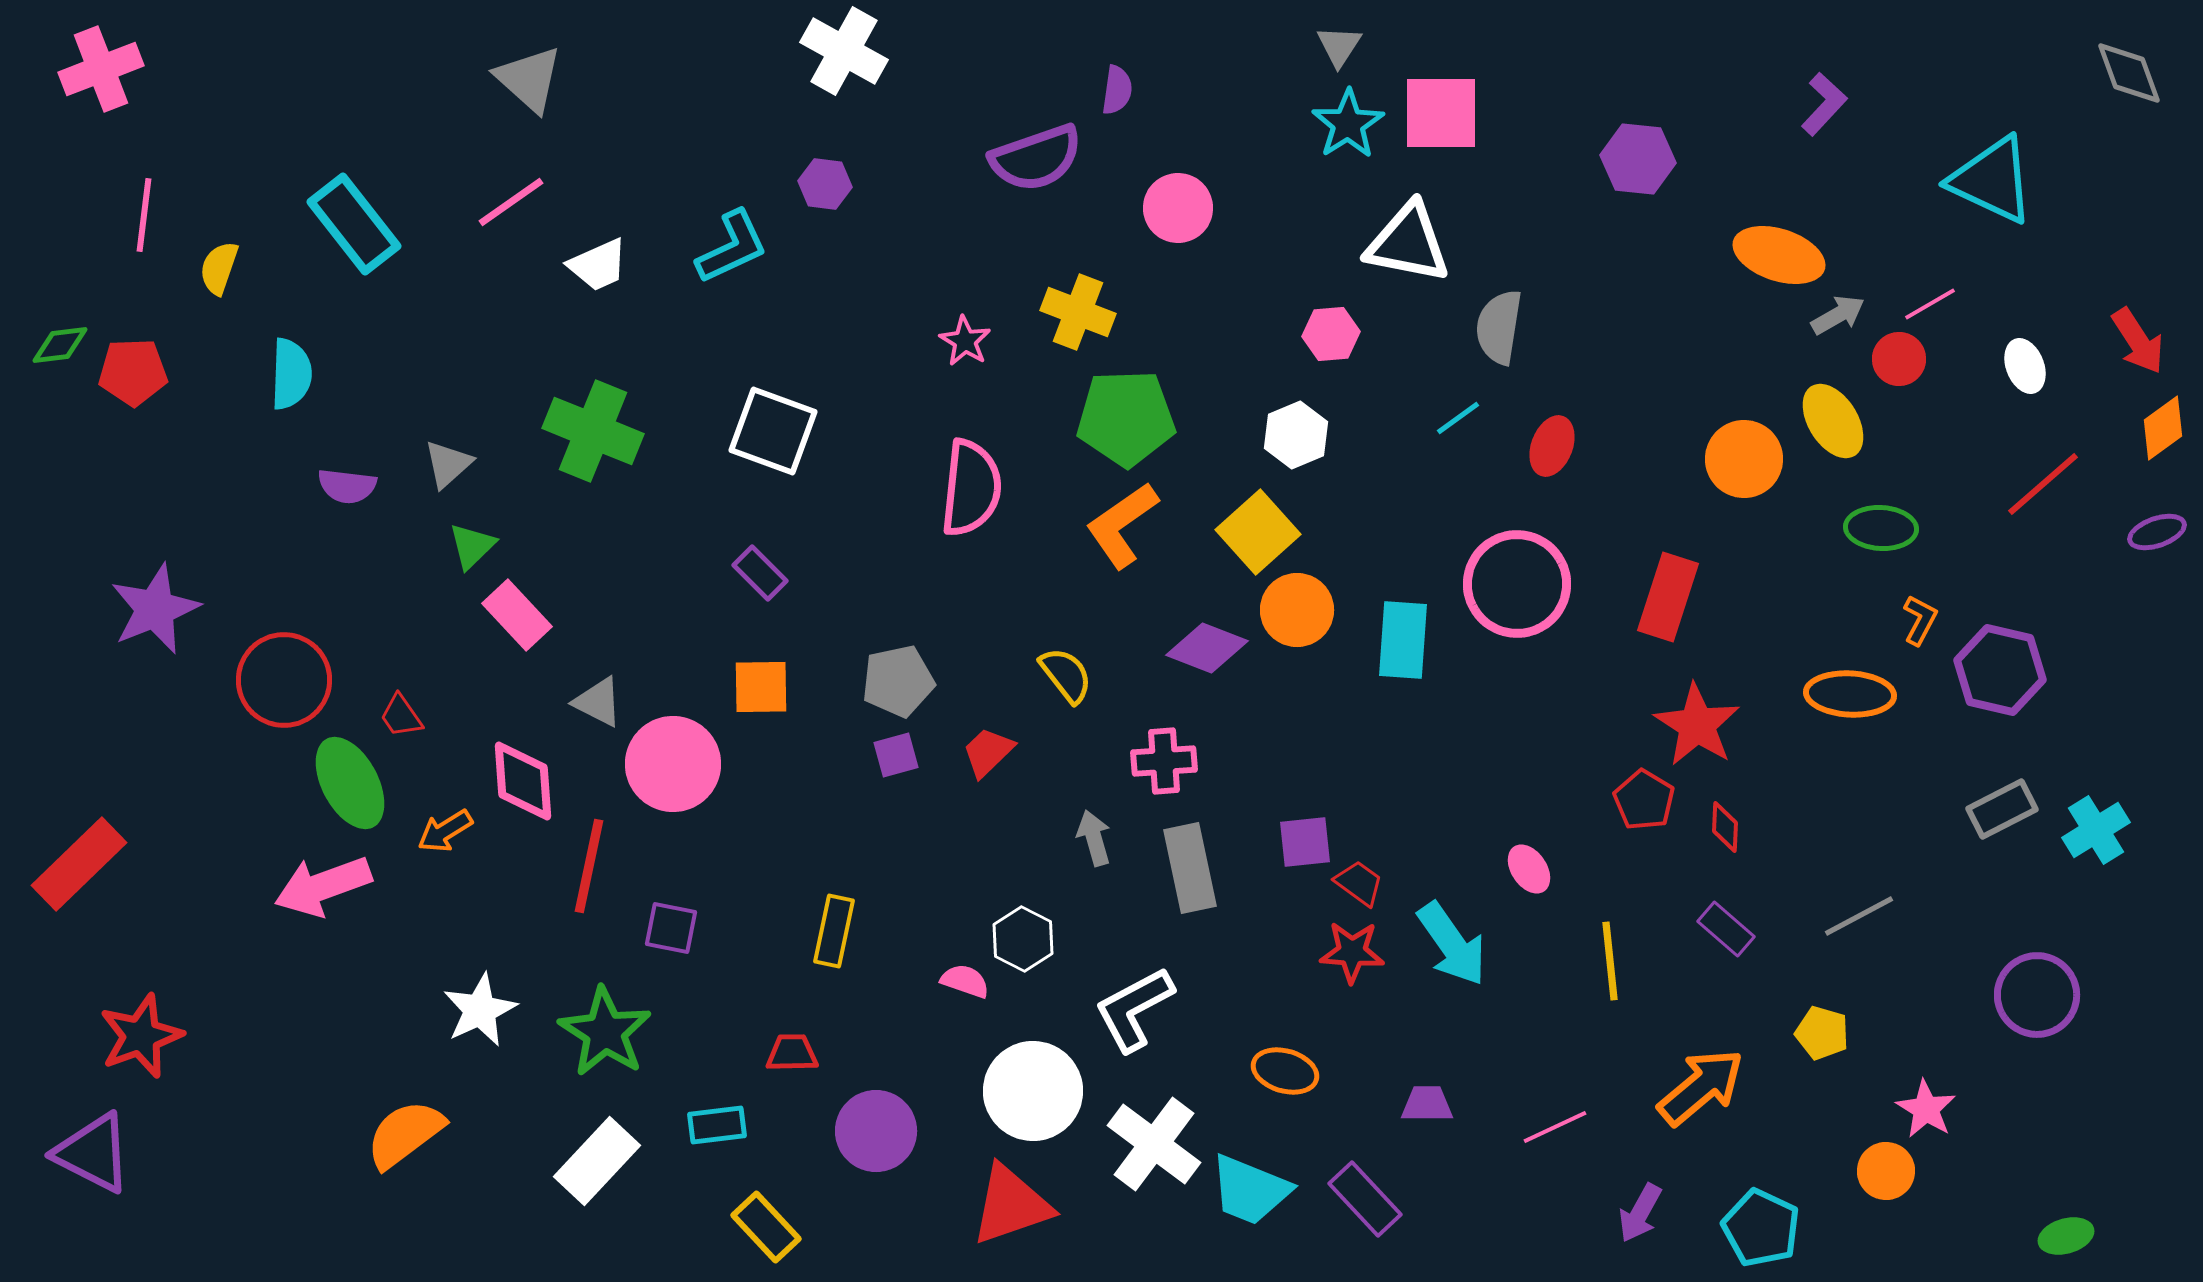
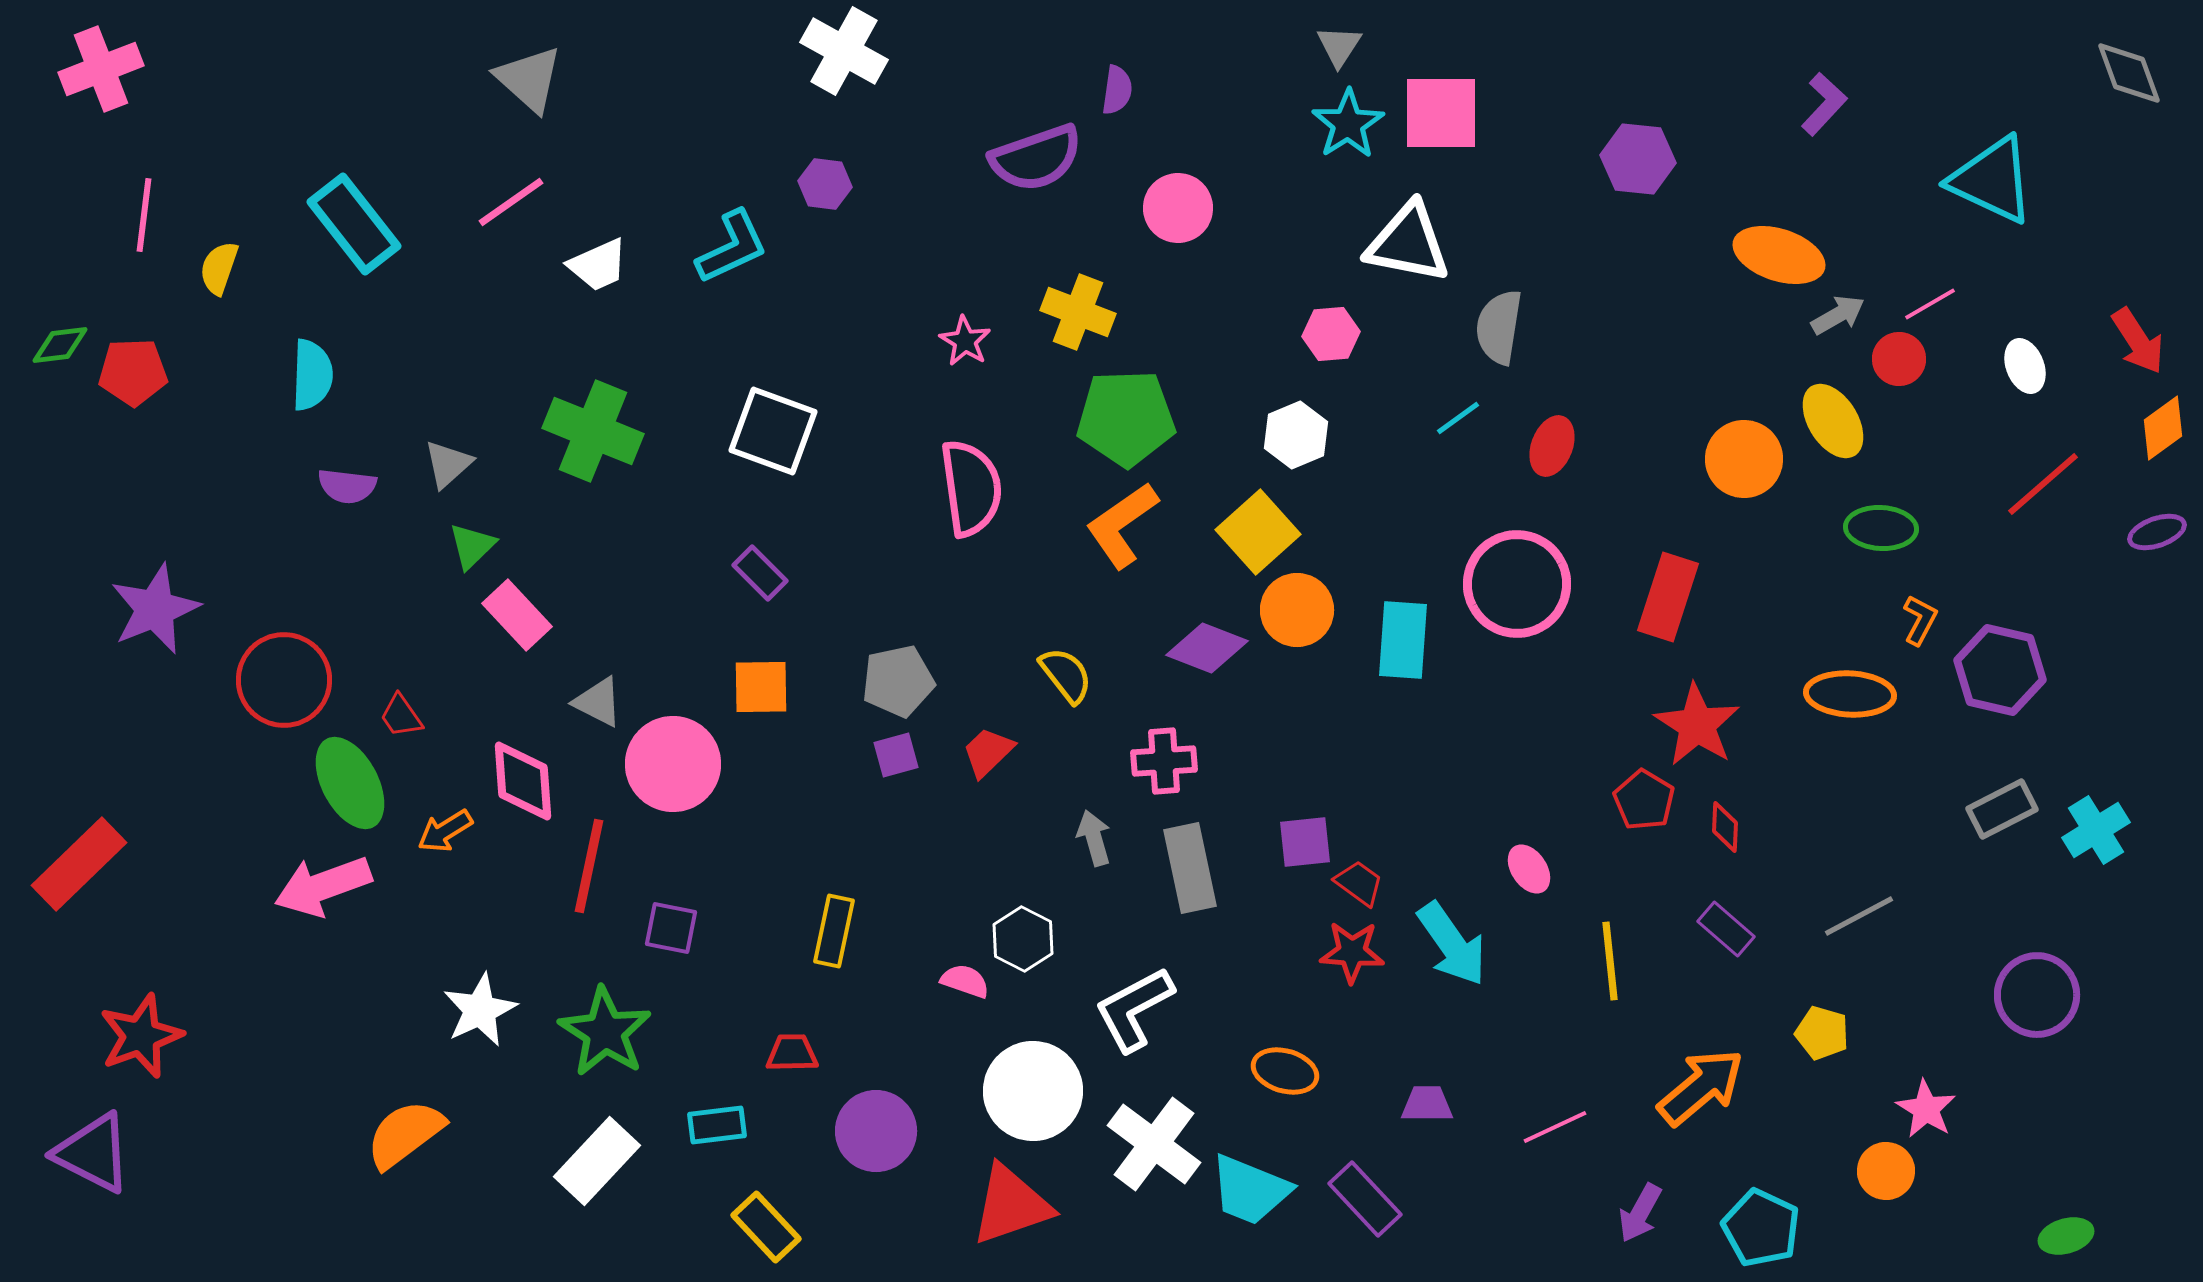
cyan semicircle at (291, 374): moved 21 px right, 1 px down
pink semicircle at (971, 488): rotated 14 degrees counterclockwise
